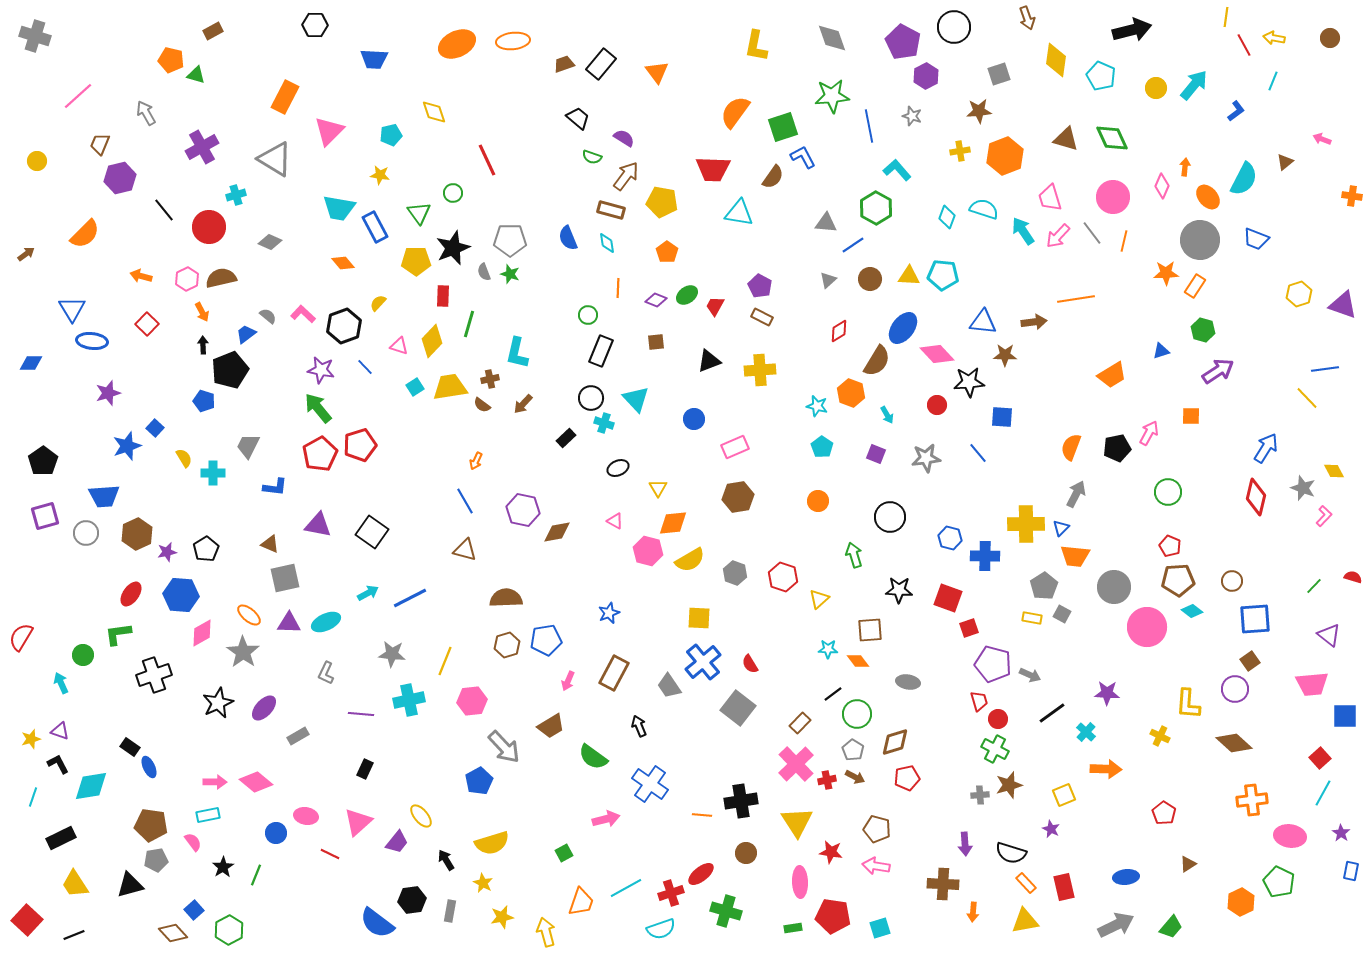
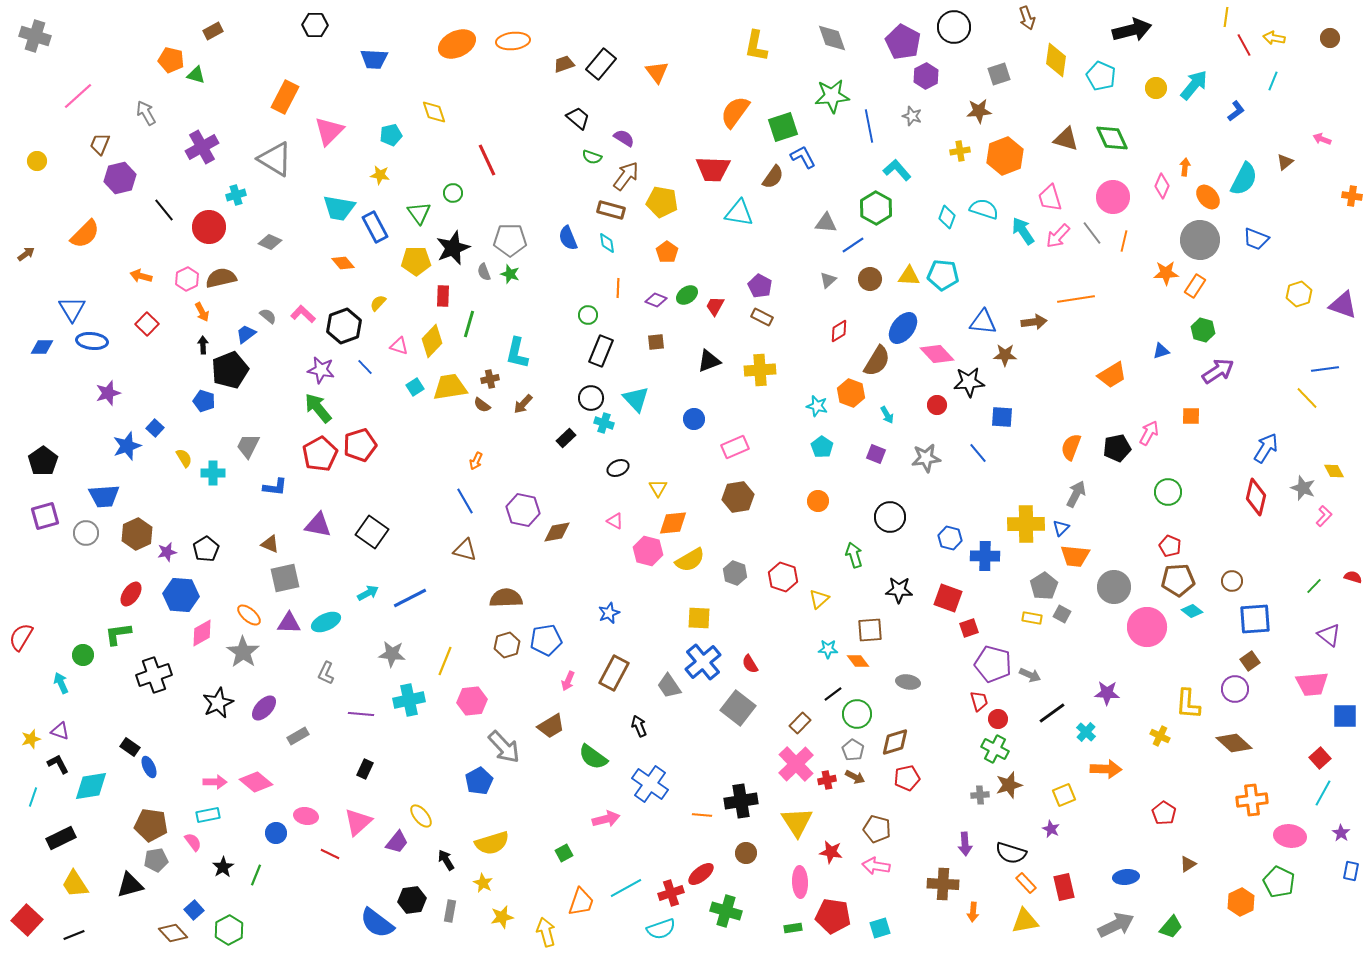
blue diamond at (31, 363): moved 11 px right, 16 px up
